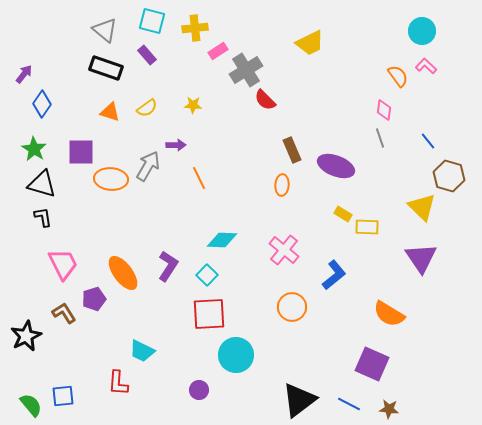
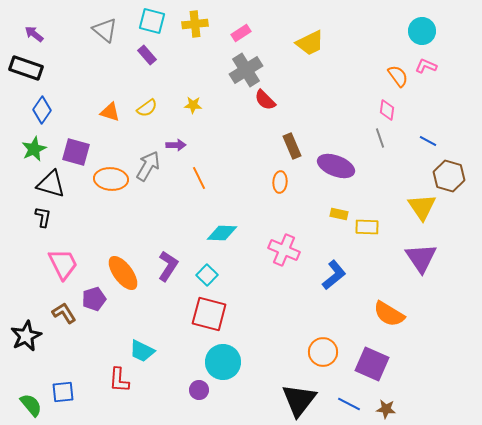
yellow cross at (195, 28): moved 4 px up
pink rectangle at (218, 51): moved 23 px right, 18 px up
pink L-shape at (426, 66): rotated 20 degrees counterclockwise
black rectangle at (106, 68): moved 80 px left
purple arrow at (24, 74): moved 10 px right, 40 px up; rotated 90 degrees counterclockwise
blue diamond at (42, 104): moved 6 px down
pink diamond at (384, 110): moved 3 px right
blue line at (428, 141): rotated 24 degrees counterclockwise
green star at (34, 149): rotated 15 degrees clockwise
brown rectangle at (292, 150): moved 4 px up
purple square at (81, 152): moved 5 px left; rotated 16 degrees clockwise
black triangle at (42, 184): moved 9 px right
orange ellipse at (282, 185): moved 2 px left, 3 px up
yellow triangle at (422, 207): rotated 12 degrees clockwise
yellow rectangle at (343, 214): moved 4 px left; rotated 18 degrees counterclockwise
black L-shape at (43, 217): rotated 20 degrees clockwise
cyan diamond at (222, 240): moved 7 px up
pink cross at (284, 250): rotated 16 degrees counterclockwise
orange circle at (292, 307): moved 31 px right, 45 px down
red square at (209, 314): rotated 18 degrees clockwise
cyan circle at (236, 355): moved 13 px left, 7 px down
red L-shape at (118, 383): moved 1 px right, 3 px up
blue square at (63, 396): moved 4 px up
black triangle at (299, 400): rotated 15 degrees counterclockwise
brown star at (389, 409): moved 3 px left
